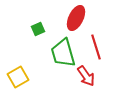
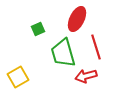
red ellipse: moved 1 px right, 1 px down
red arrow: rotated 110 degrees clockwise
